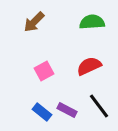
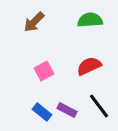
green semicircle: moved 2 px left, 2 px up
